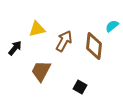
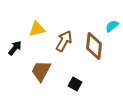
black square: moved 5 px left, 3 px up
